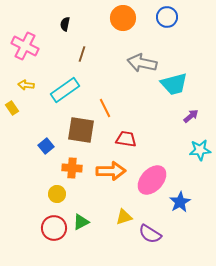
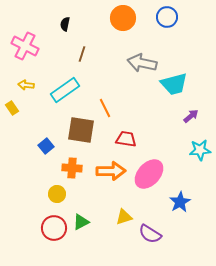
pink ellipse: moved 3 px left, 6 px up
